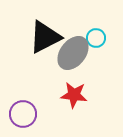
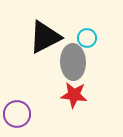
cyan circle: moved 9 px left
gray ellipse: moved 9 px down; rotated 40 degrees counterclockwise
purple circle: moved 6 px left
